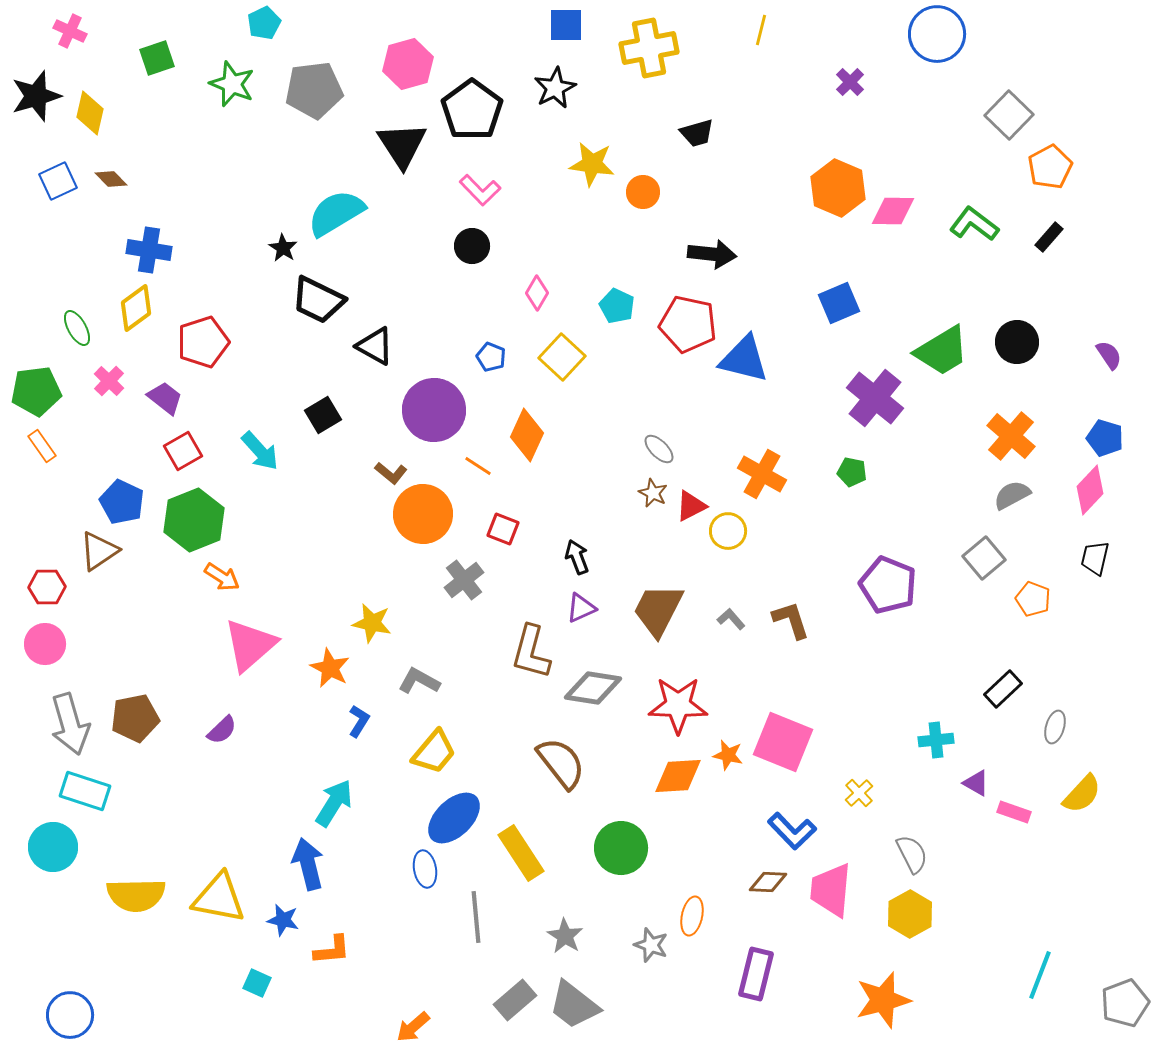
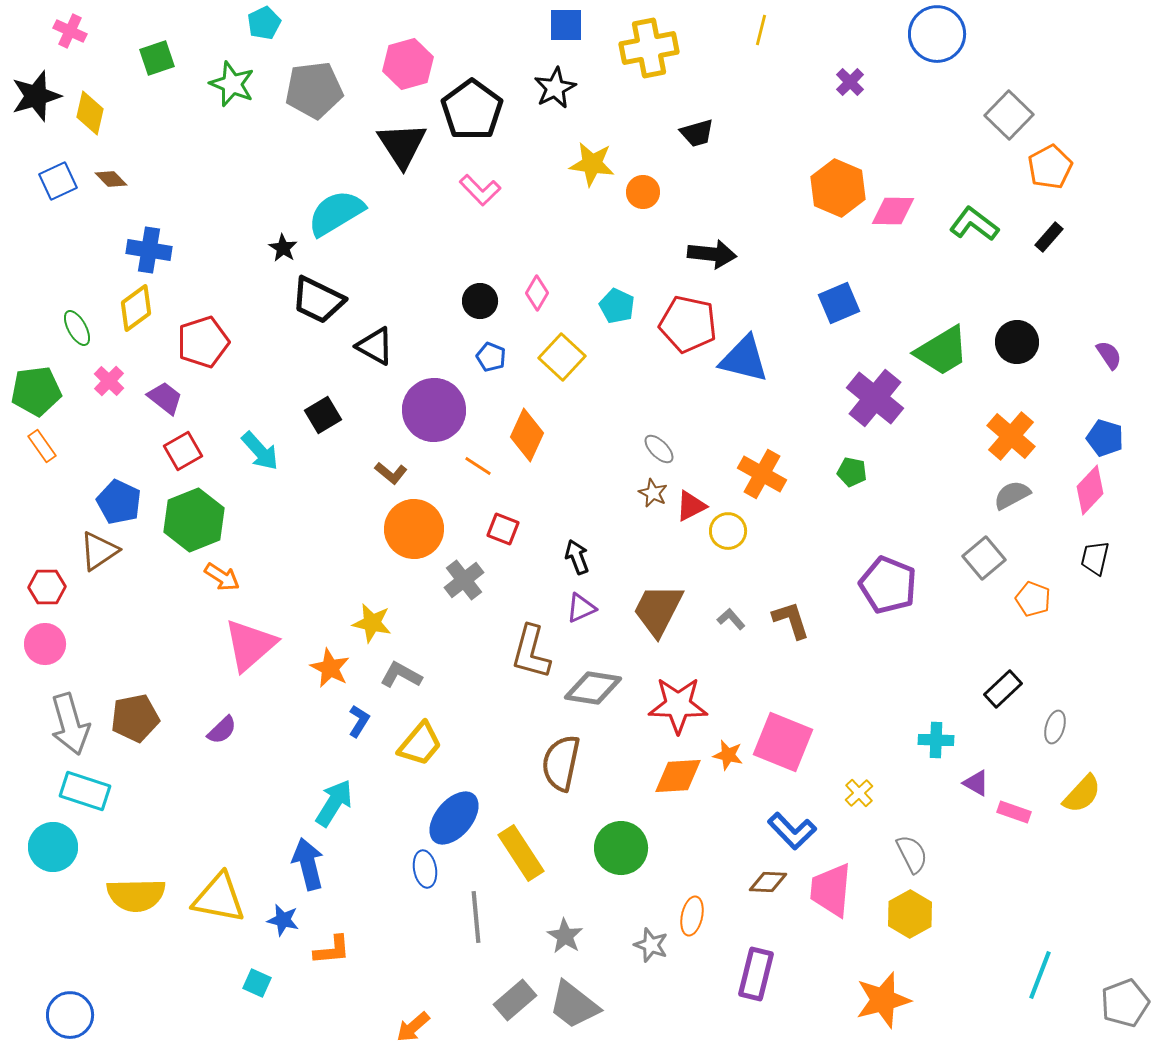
black circle at (472, 246): moved 8 px right, 55 px down
blue pentagon at (122, 502): moved 3 px left
orange circle at (423, 514): moved 9 px left, 15 px down
gray L-shape at (419, 681): moved 18 px left, 6 px up
cyan cross at (936, 740): rotated 8 degrees clockwise
yellow trapezoid at (434, 752): moved 14 px left, 8 px up
brown semicircle at (561, 763): rotated 130 degrees counterclockwise
blue ellipse at (454, 818): rotated 6 degrees counterclockwise
